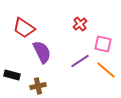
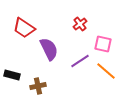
purple semicircle: moved 7 px right, 3 px up
orange line: moved 1 px down
